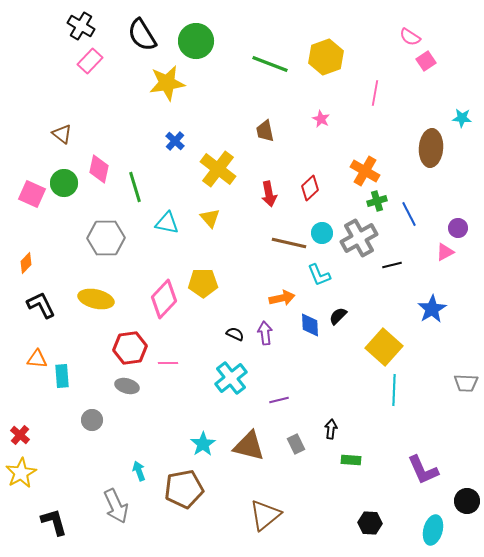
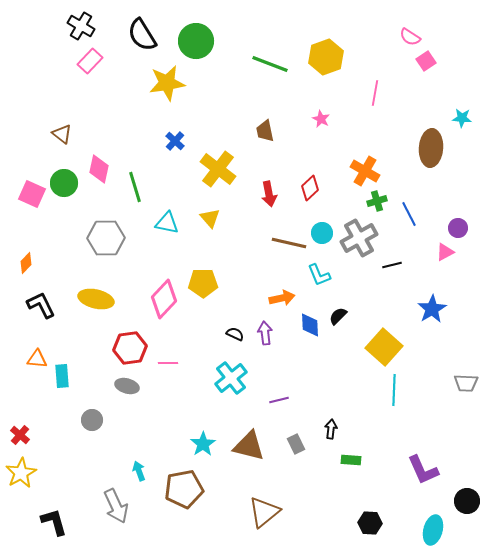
brown triangle at (265, 515): moved 1 px left, 3 px up
